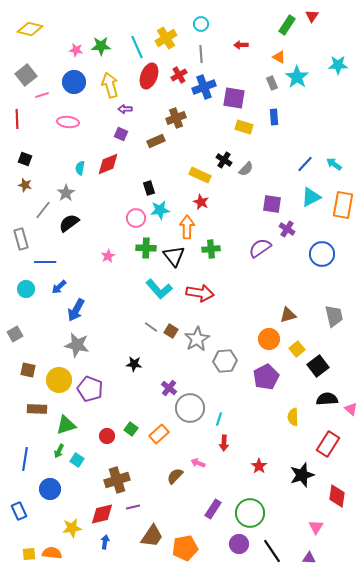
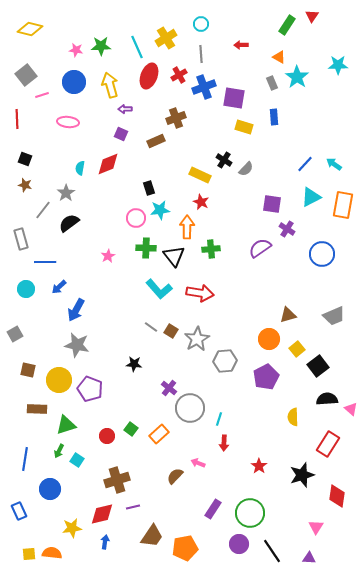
gray trapezoid at (334, 316): rotated 80 degrees clockwise
